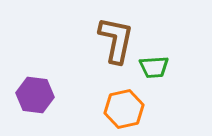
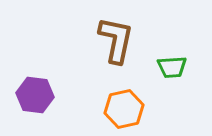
green trapezoid: moved 18 px right
